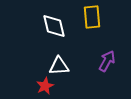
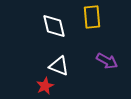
purple arrow: rotated 90 degrees clockwise
white triangle: rotated 25 degrees clockwise
